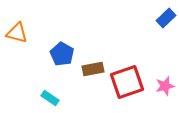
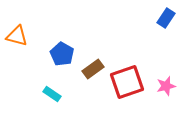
blue rectangle: rotated 12 degrees counterclockwise
orange triangle: moved 3 px down
brown rectangle: rotated 25 degrees counterclockwise
pink star: moved 1 px right
cyan rectangle: moved 2 px right, 4 px up
